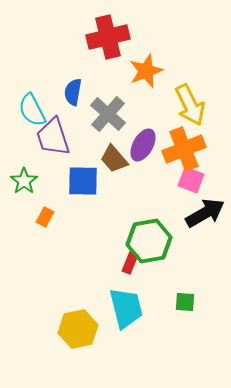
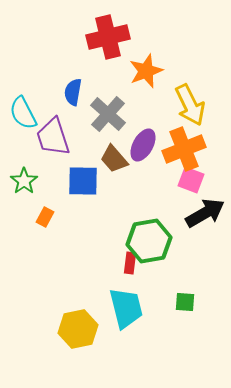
cyan semicircle: moved 9 px left, 3 px down
red rectangle: rotated 15 degrees counterclockwise
